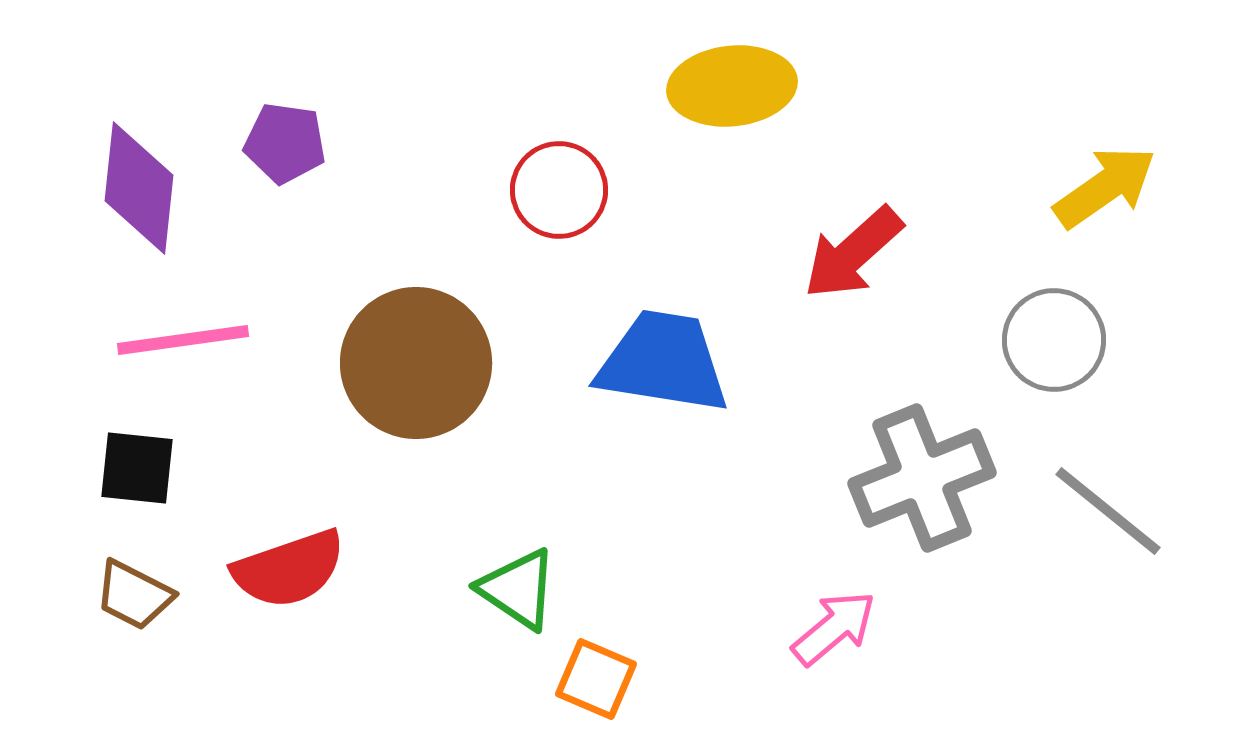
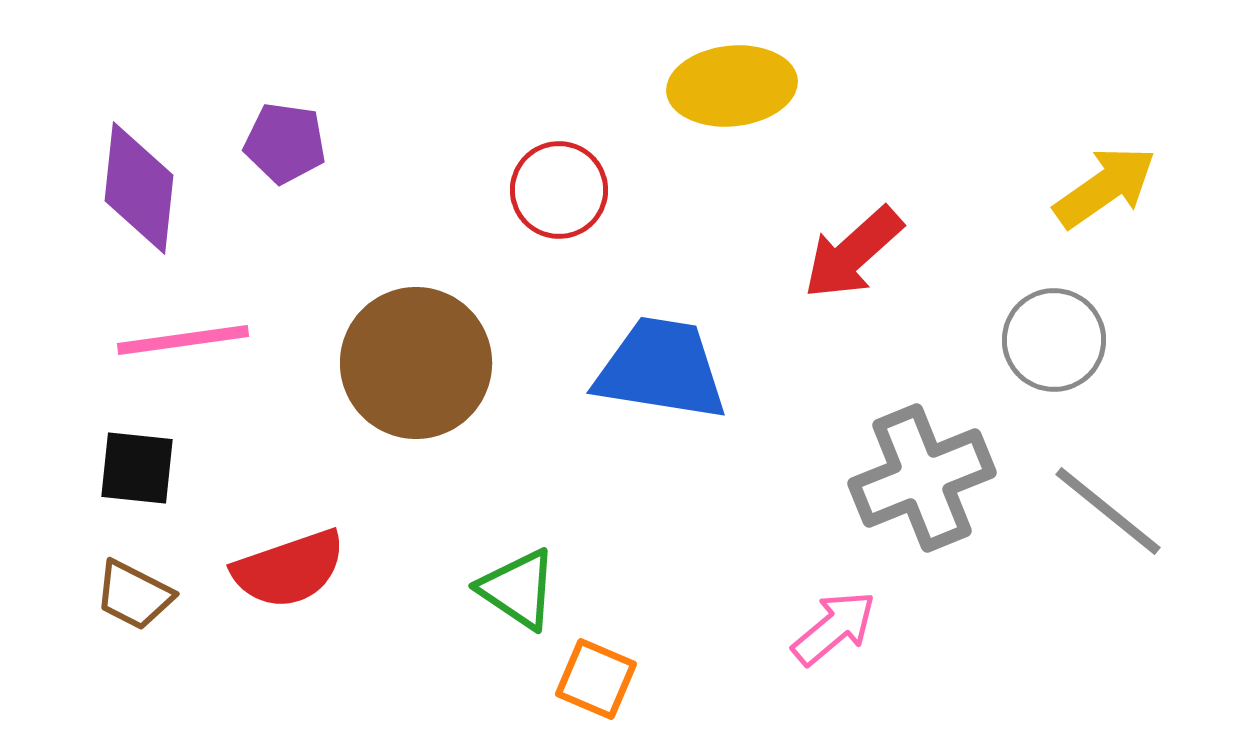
blue trapezoid: moved 2 px left, 7 px down
